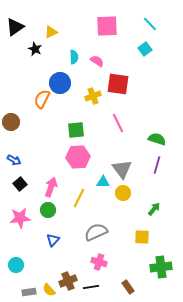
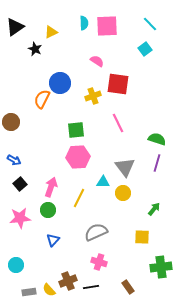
cyan semicircle: moved 10 px right, 34 px up
purple line: moved 2 px up
gray triangle: moved 3 px right, 2 px up
